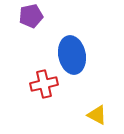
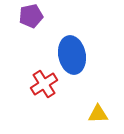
red cross: rotated 20 degrees counterclockwise
yellow triangle: moved 1 px right, 1 px up; rotated 30 degrees counterclockwise
